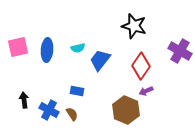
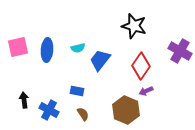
brown semicircle: moved 11 px right
